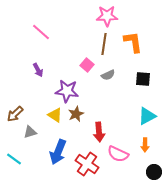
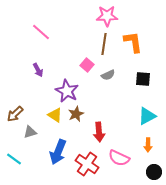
purple star: rotated 20 degrees clockwise
orange arrow: moved 3 px right
pink semicircle: moved 1 px right, 4 px down
